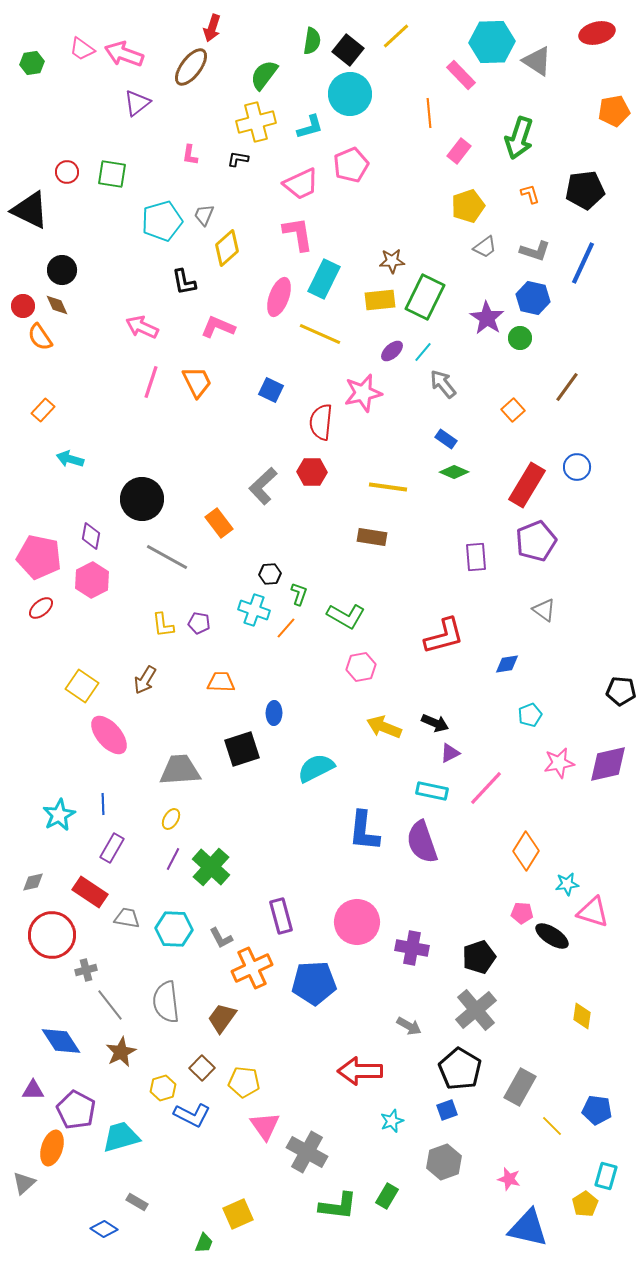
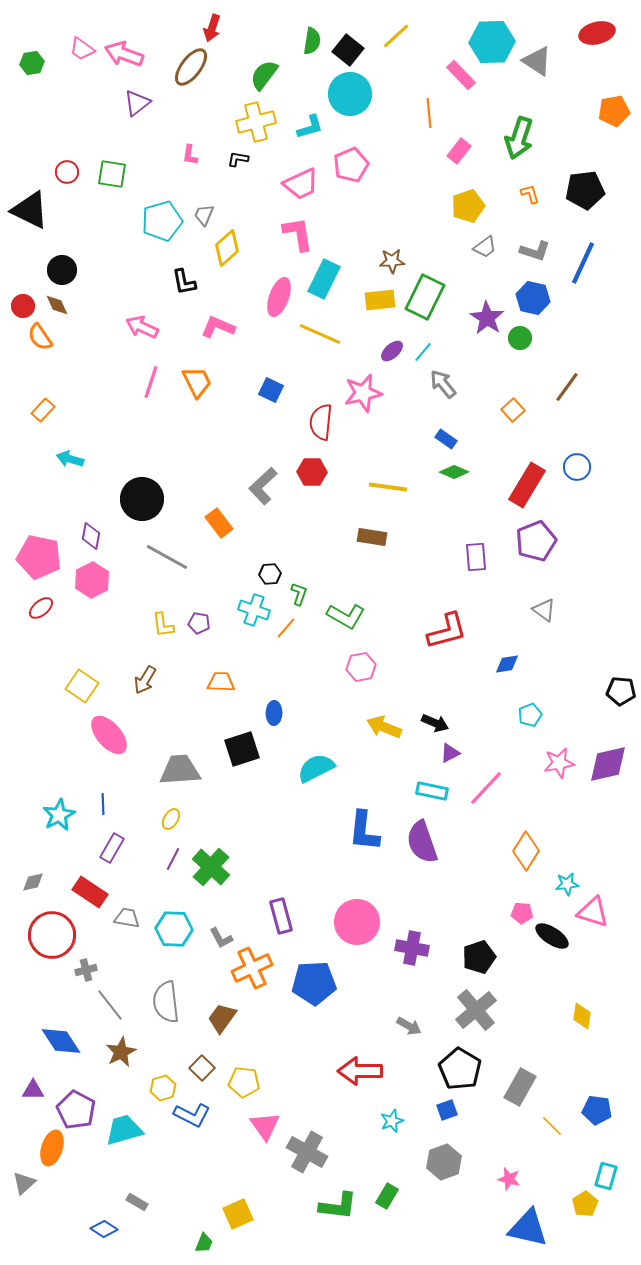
red L-shape at (444, 636): moved 3 px right, 5 px up
cyan trapezoid at (121, 1137): moved 3 px right, 7 px up
